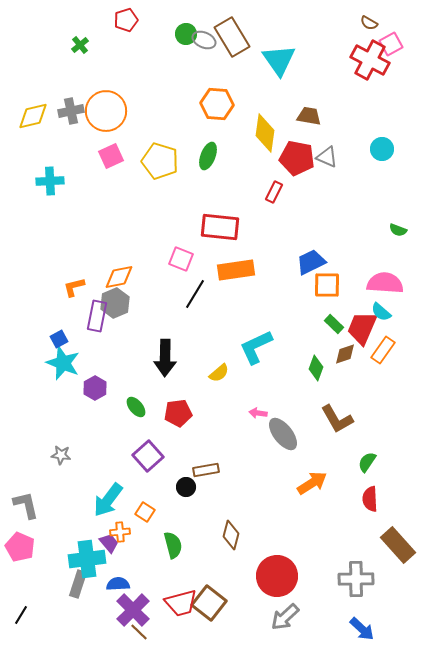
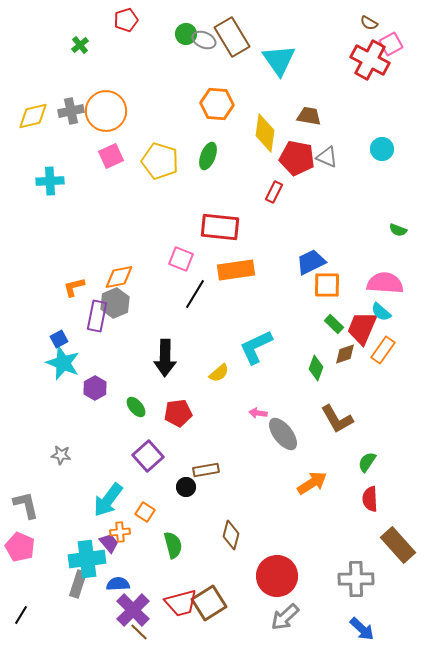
brown square at (209, 603): rotated 20 degrees clockwise
